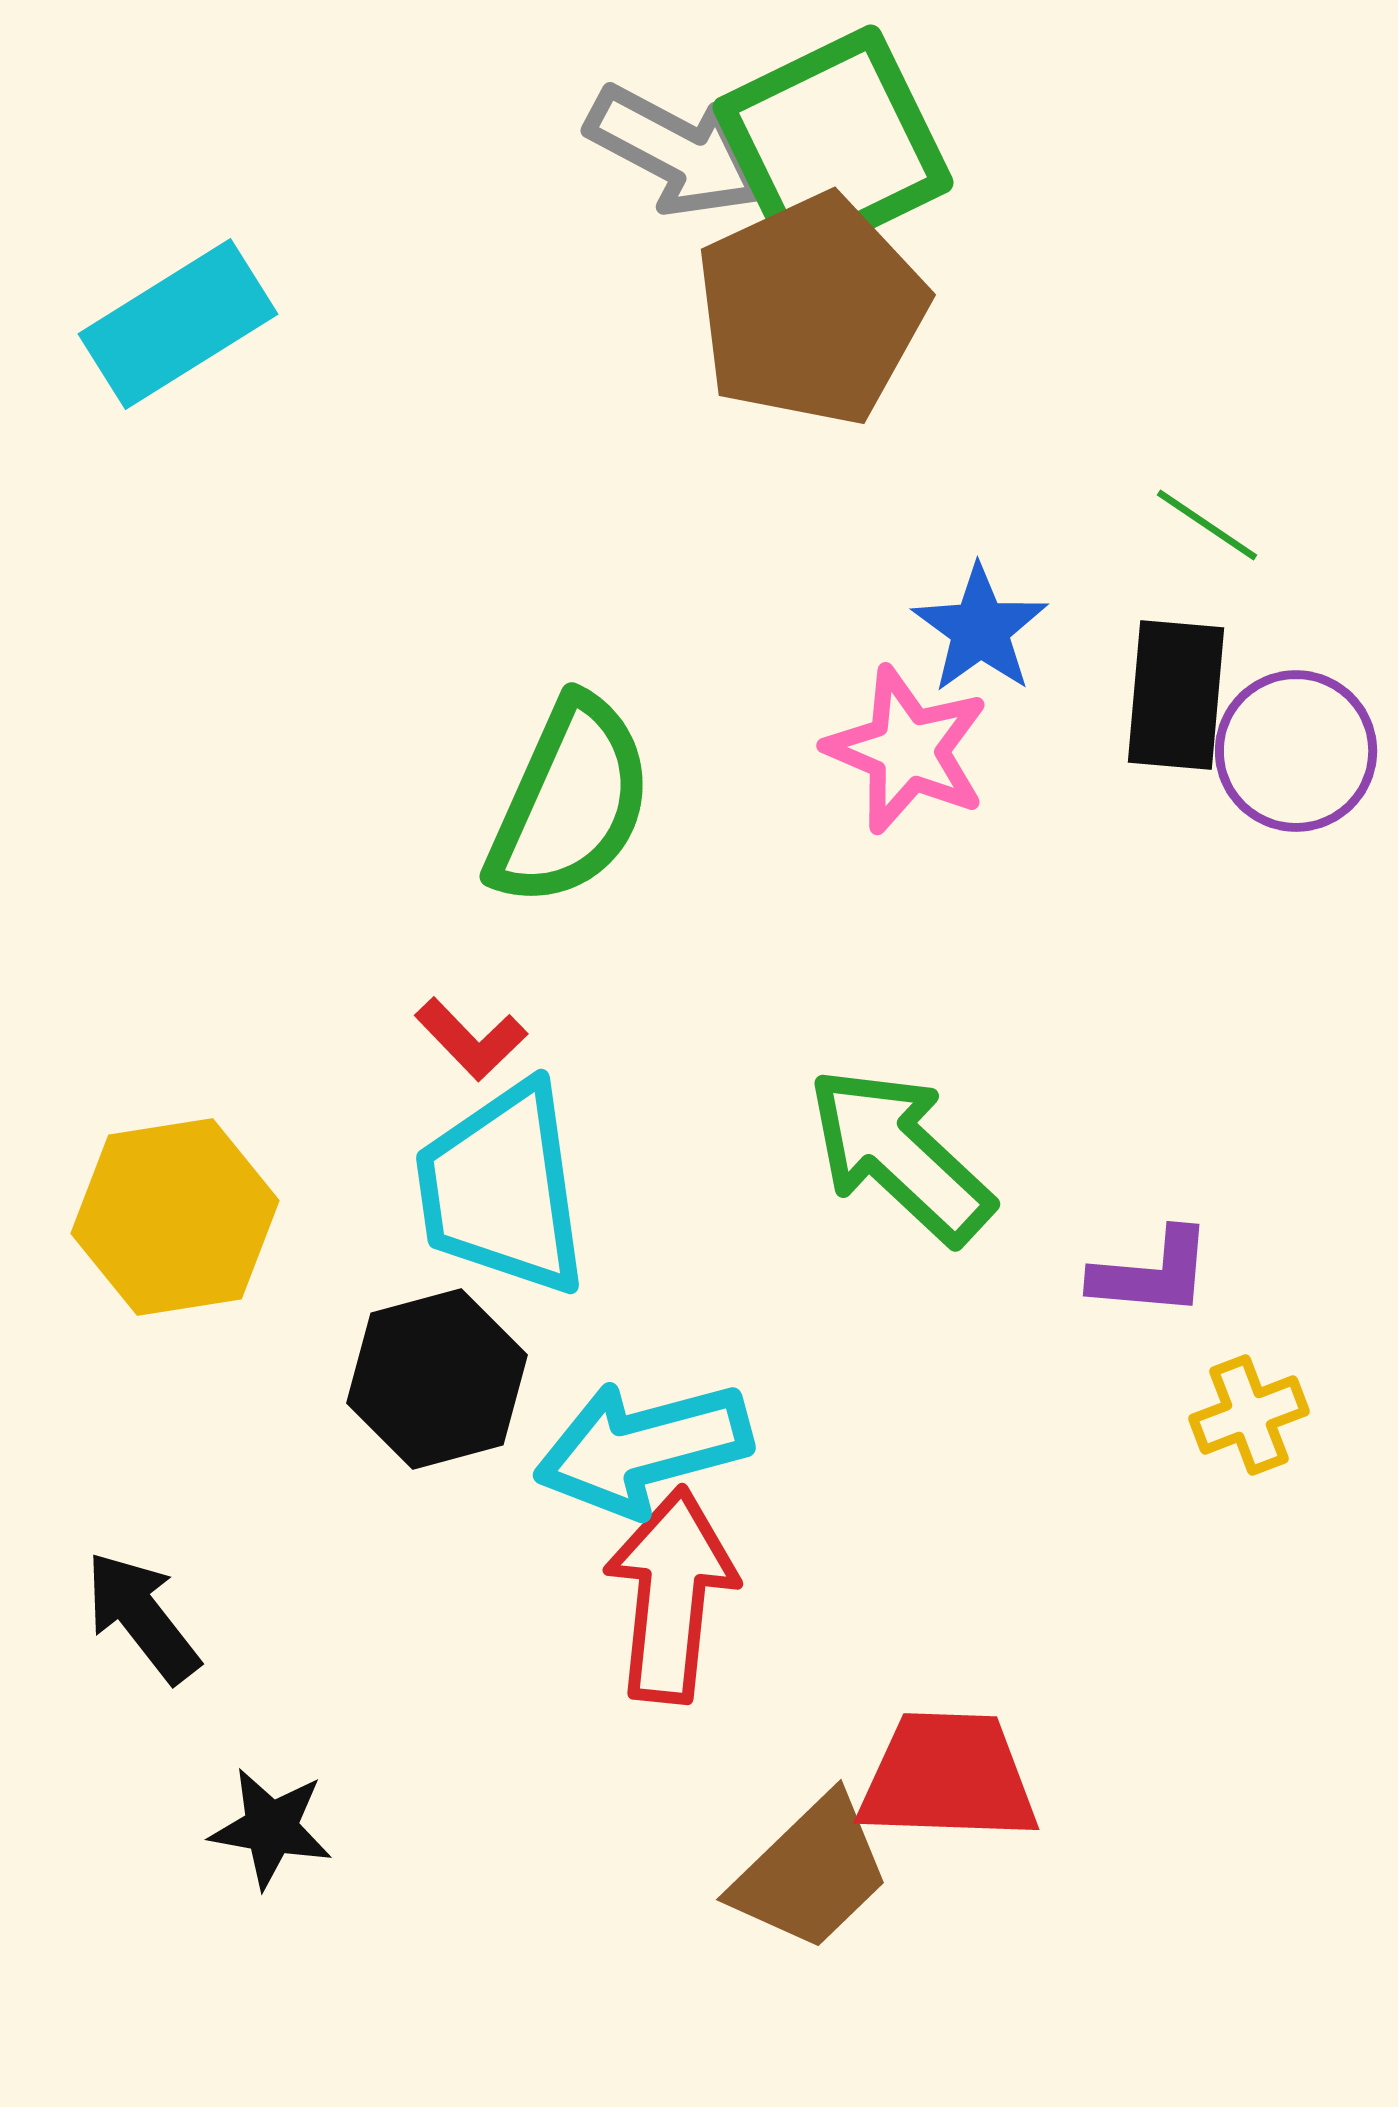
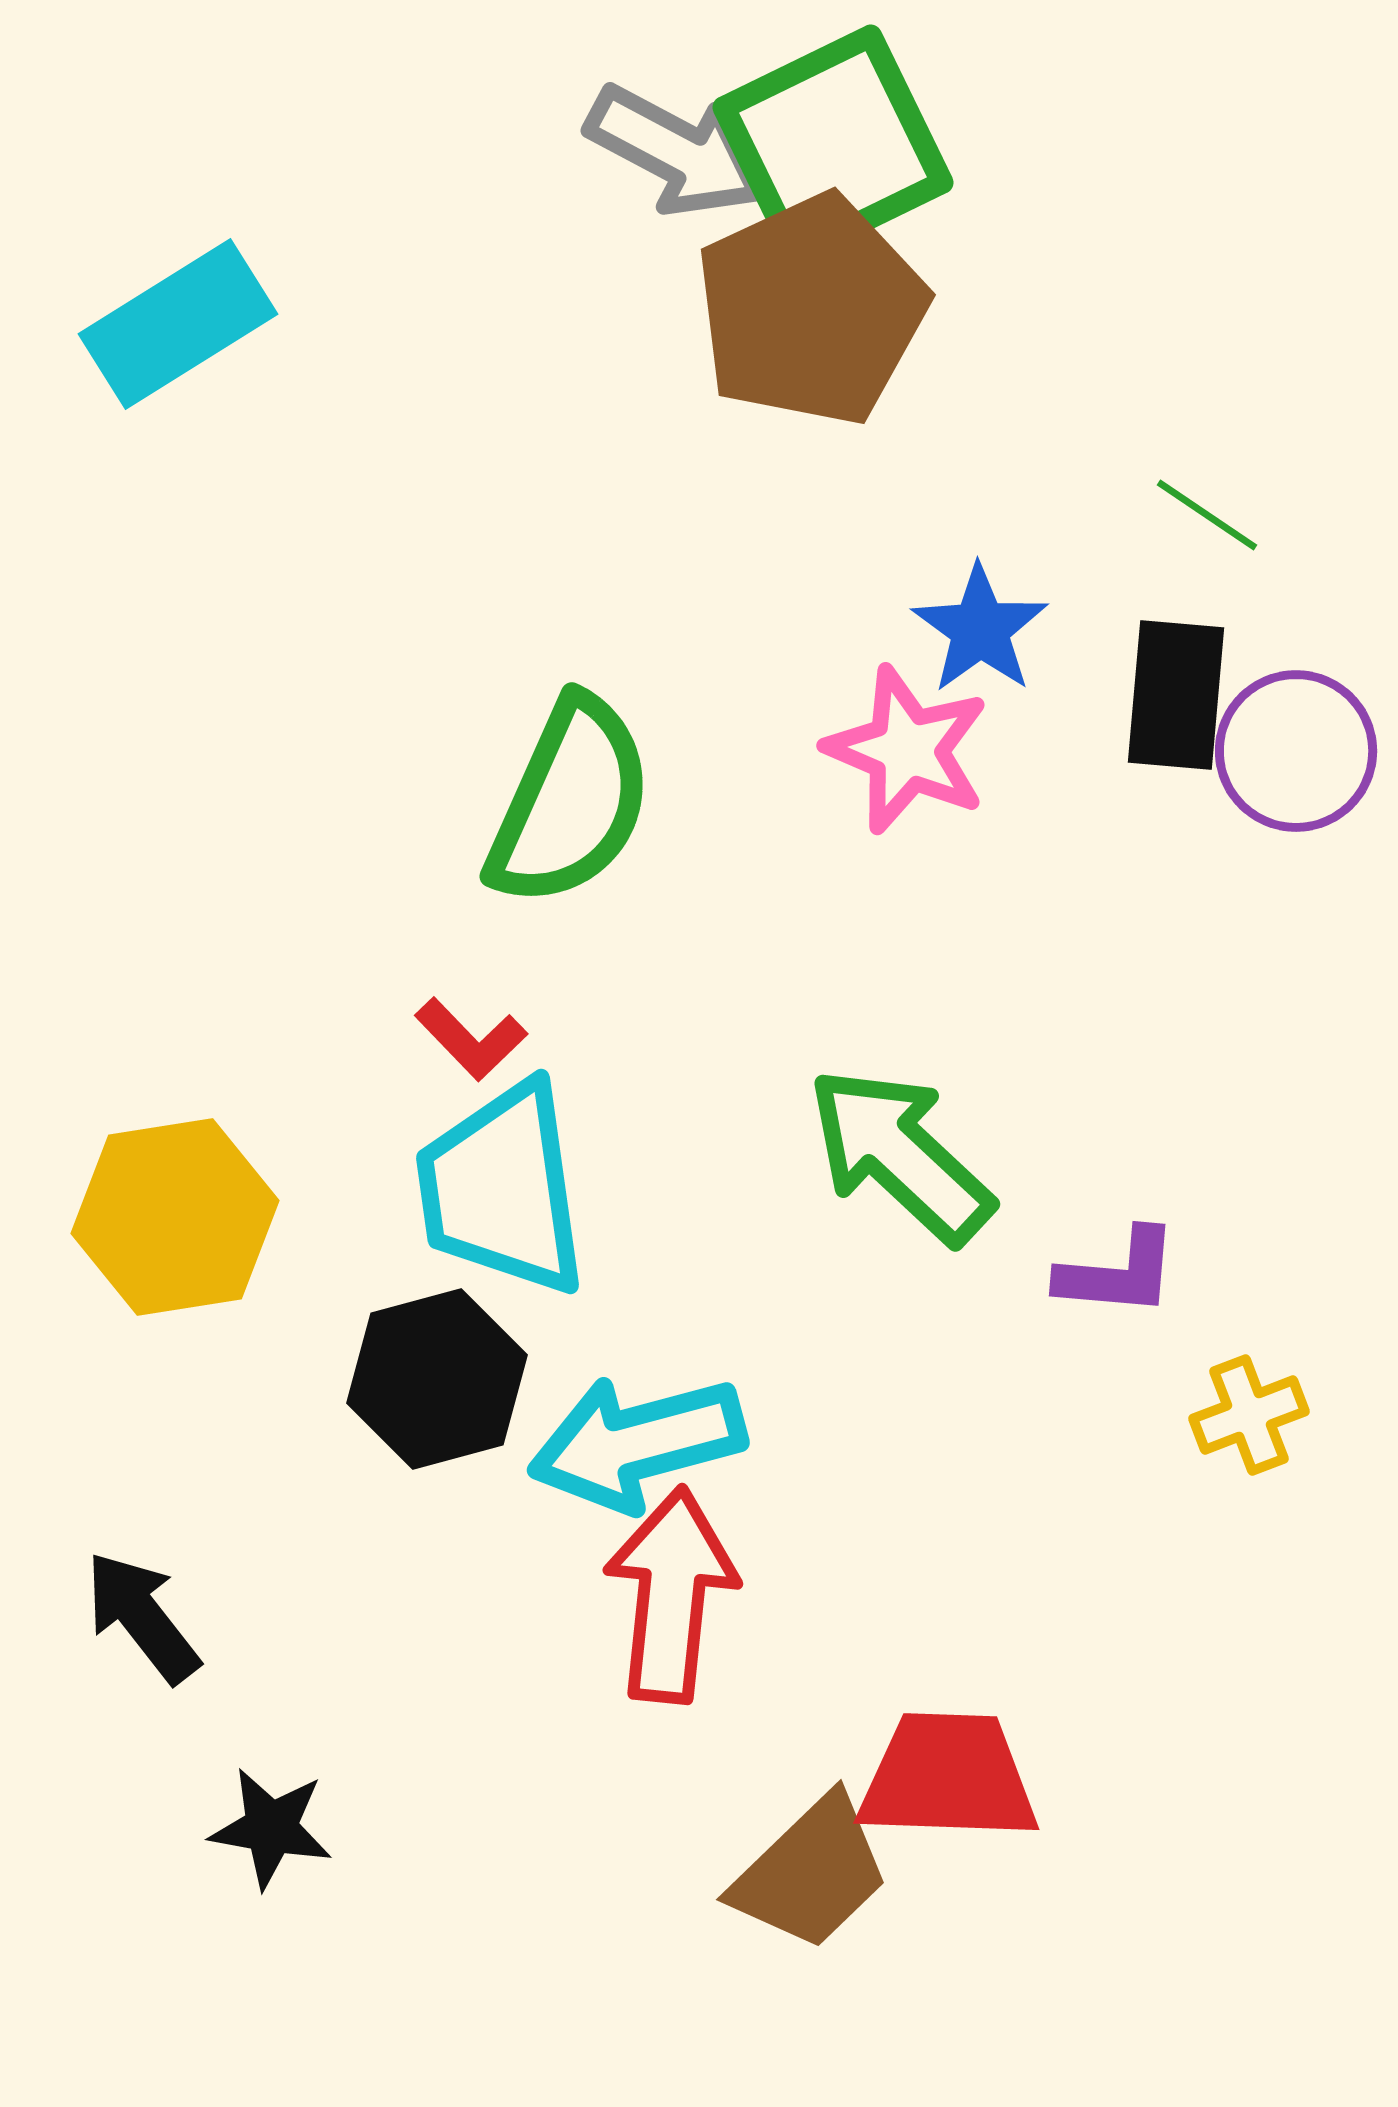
green line: moved 10 px up
purple L-shape: moved 34 px left
cyan arrow: moved 6 px left, 5 px up
